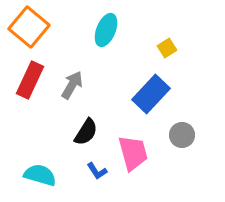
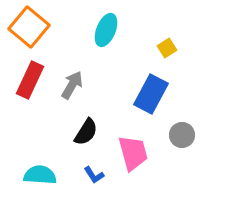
blue rectangle: rotated 15 degrees counterclockwise
blue L-shape: moved 3 px left, 4 px down
cyan semicircle: rotated 12 degrees counterclockwise
